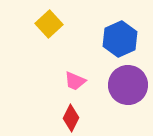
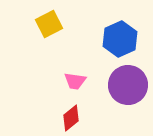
yellow square: rotated 16 degrees clockwise
pink trapezoid: rotated 15 degrees counterclockwise
red diamond: rotated 24 degrees clockwise
